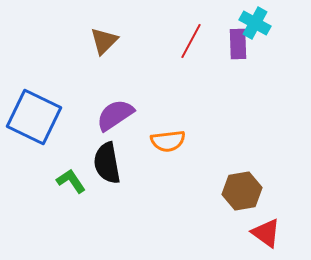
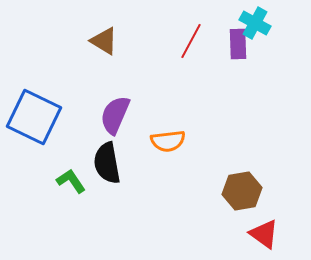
brown triangle: rotated 44 degrees counterclockwise
purple semicircle: rotated 33 degrees counterclockwise
red triangle: moved 2 px left, 1 px down
